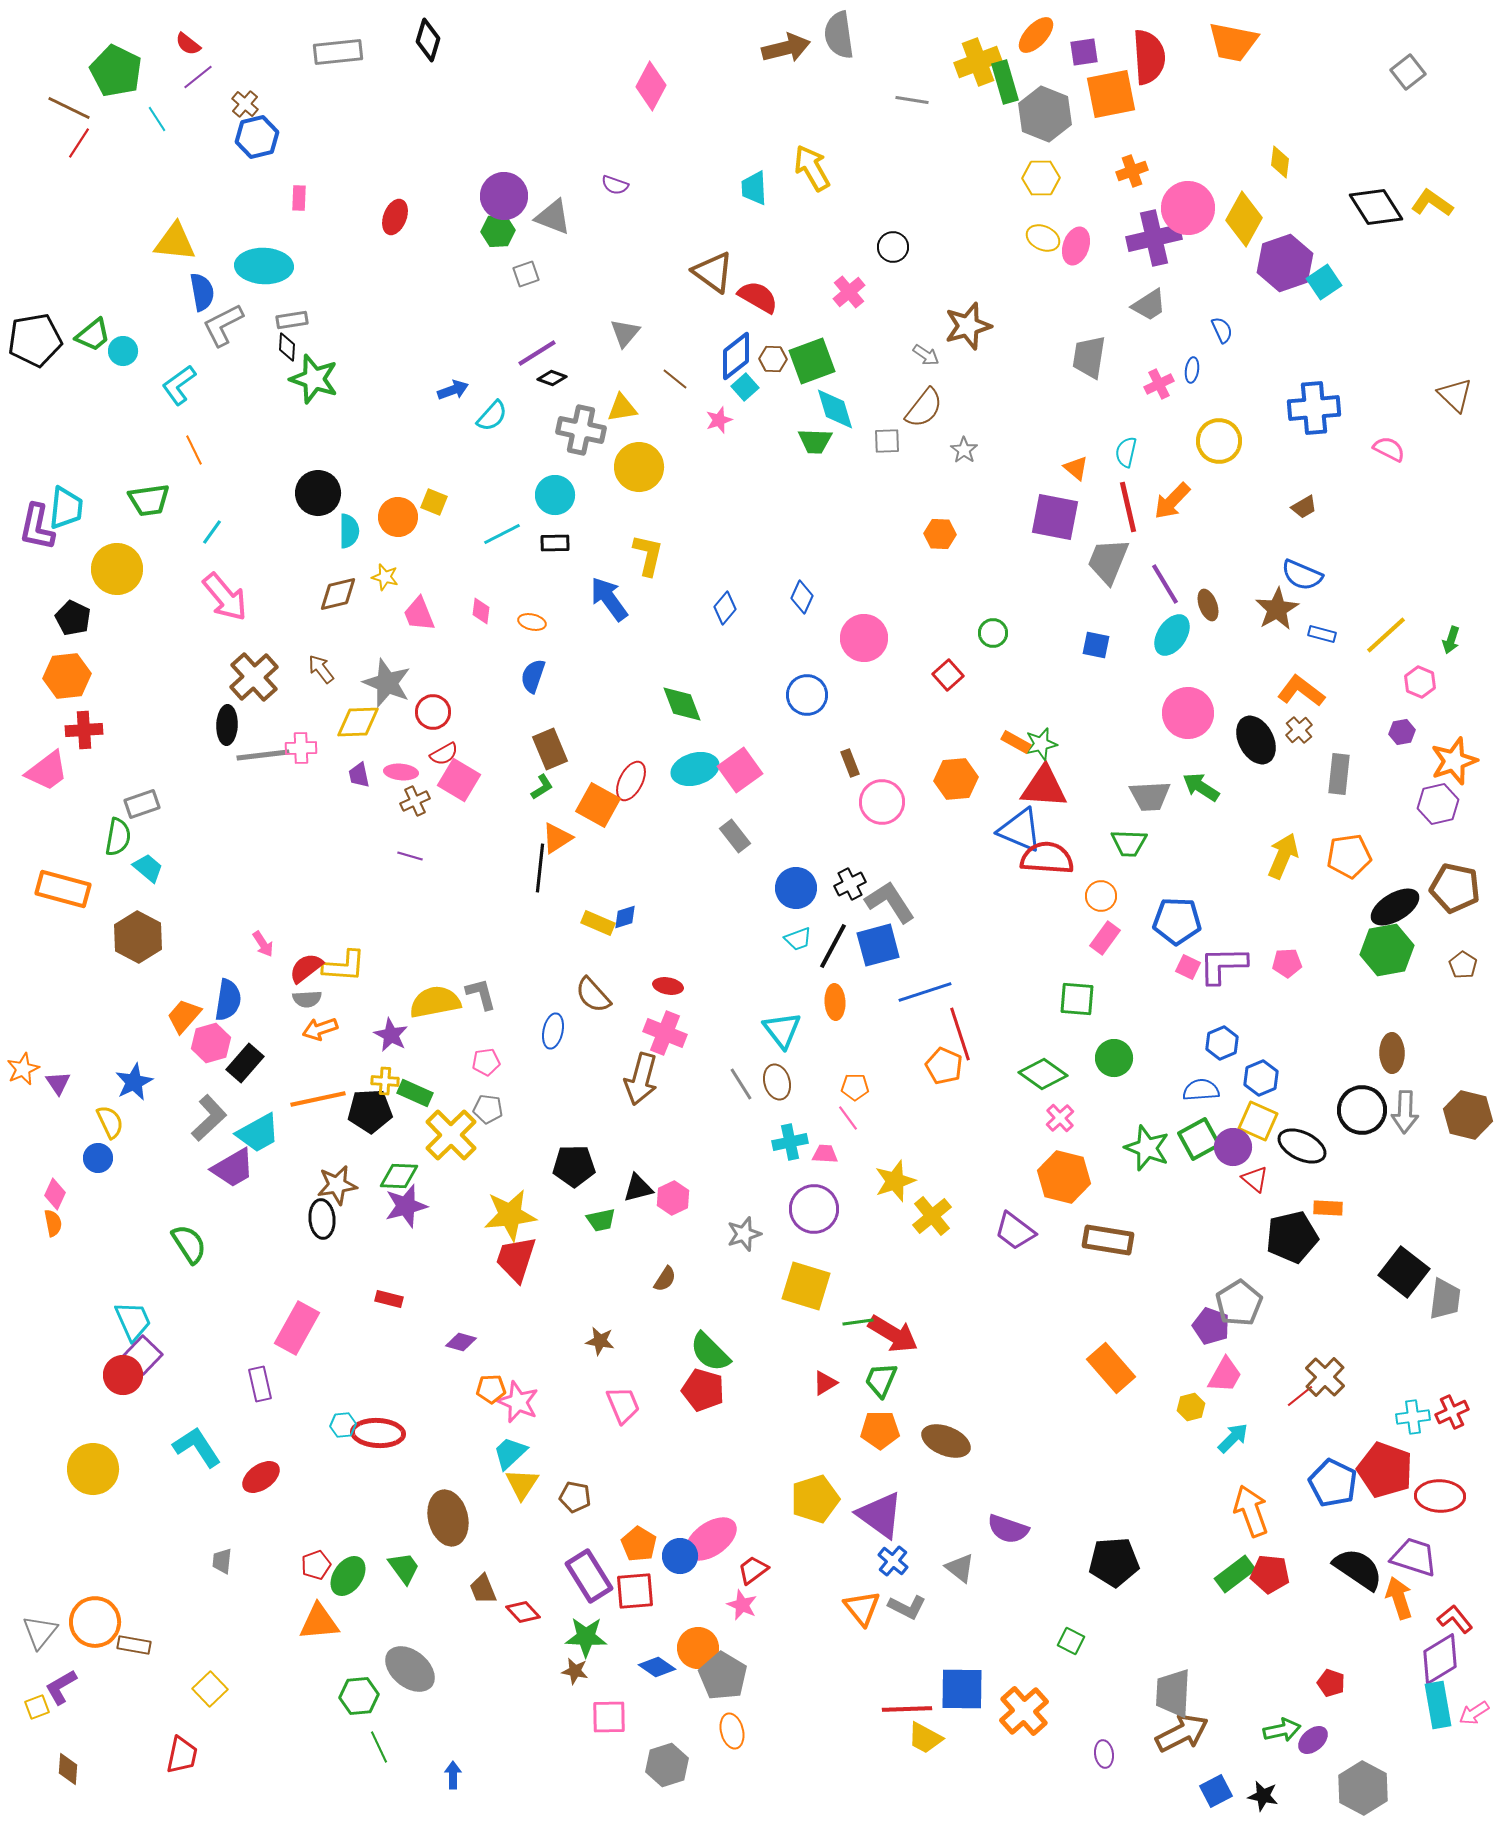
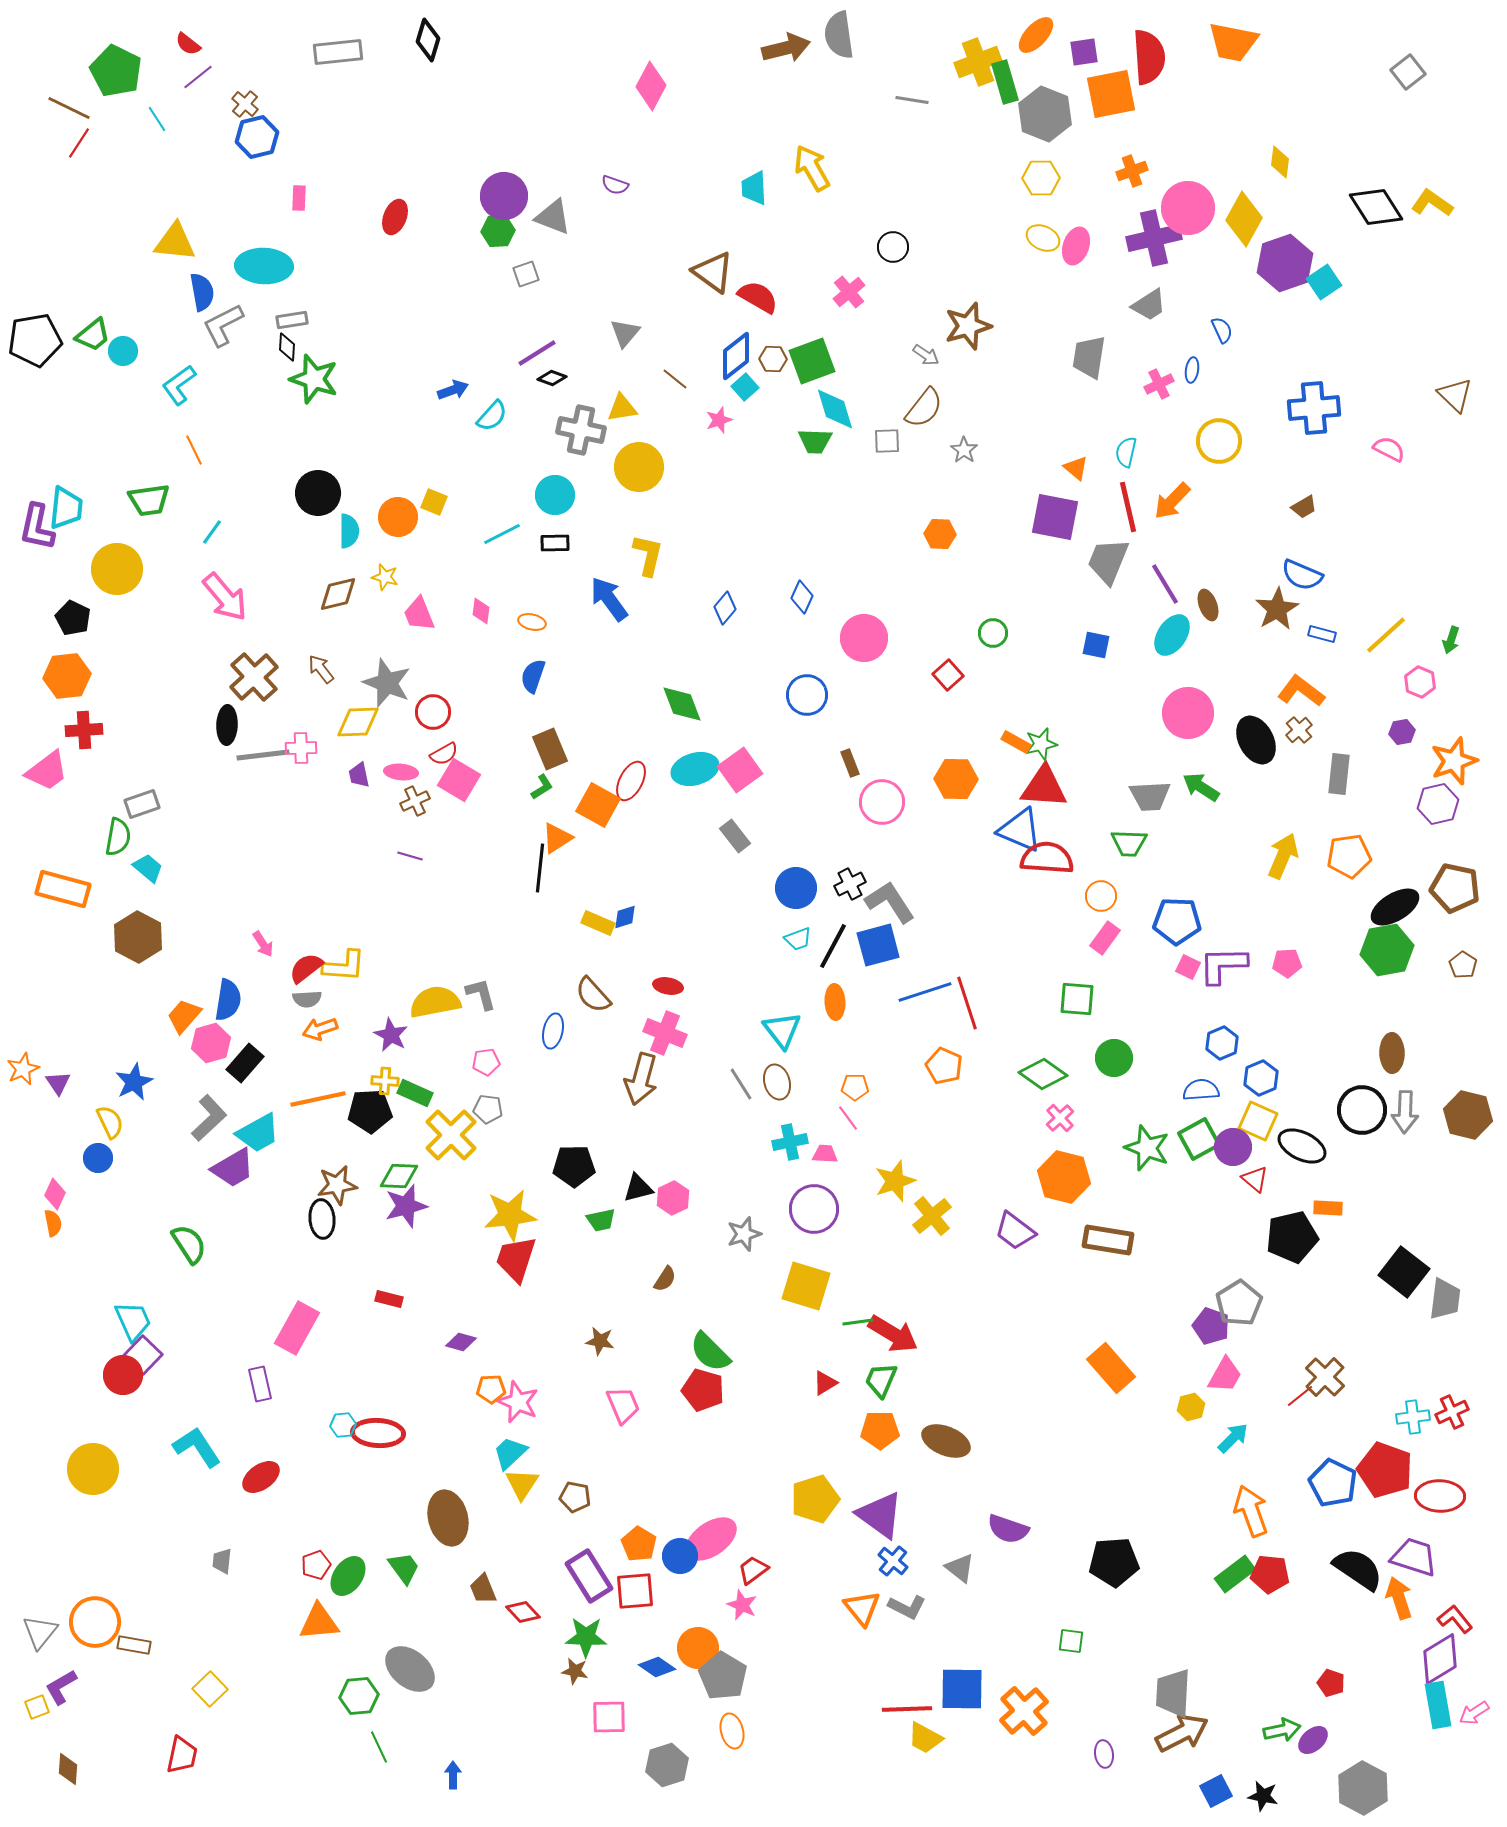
orange hexagon at (956, 779): rotated 6 degrees clockwise
red line at (960, 1034): moved 7 px right, 31 px up
green square at (1071, 1641): rotated 20 degrees counterclockwise
